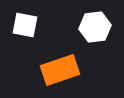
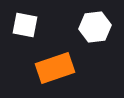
orange rectangle: moved 5 px left, 2 px up
